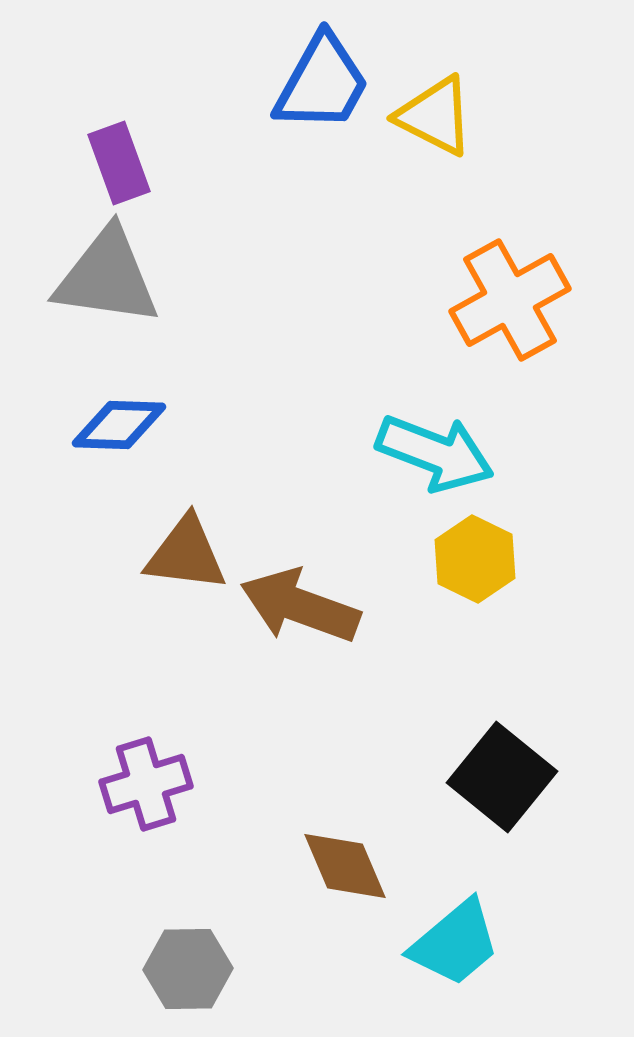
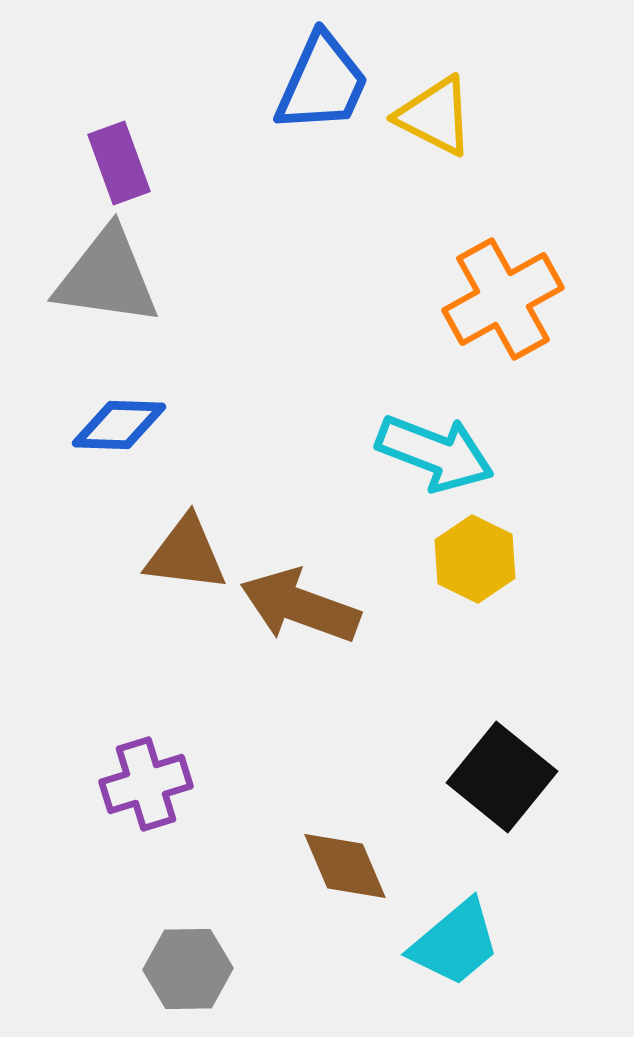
blue trapezoid: rotated 5 degrees counterclockwise
orange cross: moved 7 px left, 1 px up
